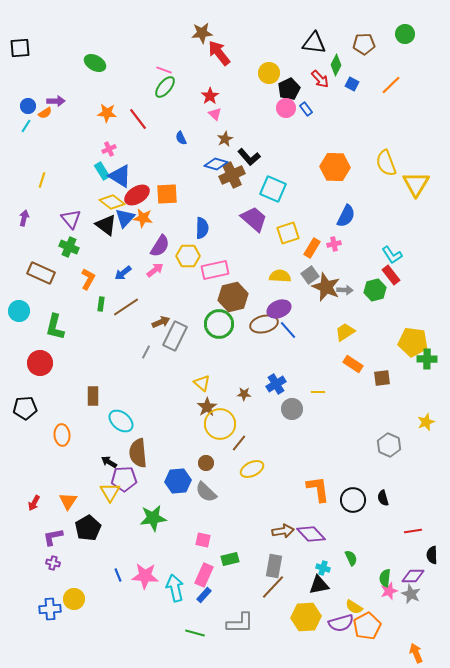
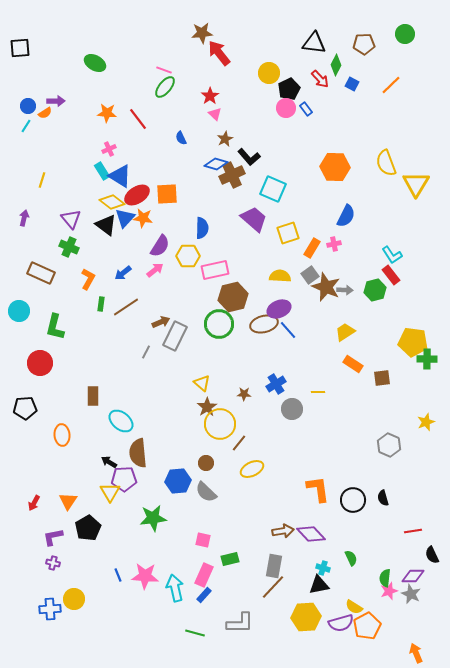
black semicircle at (432, 555): rotated 24 degrees counterclockwise
